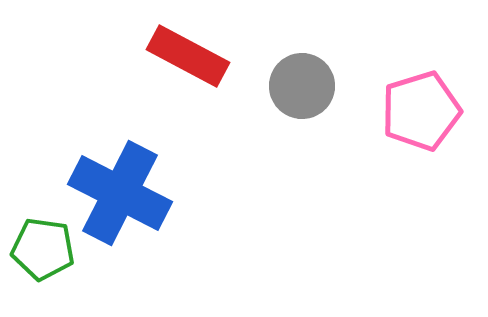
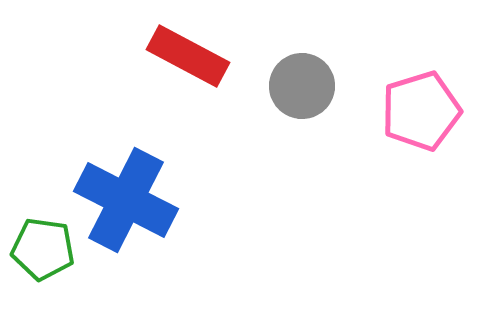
blue cross: moved 6 px right, 7 px down
